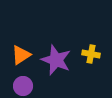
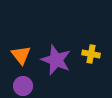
orange triangle: rotated 35 degrees counterclockwise
